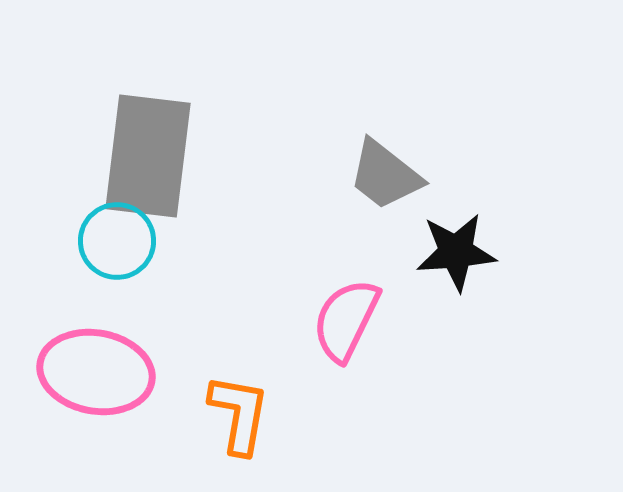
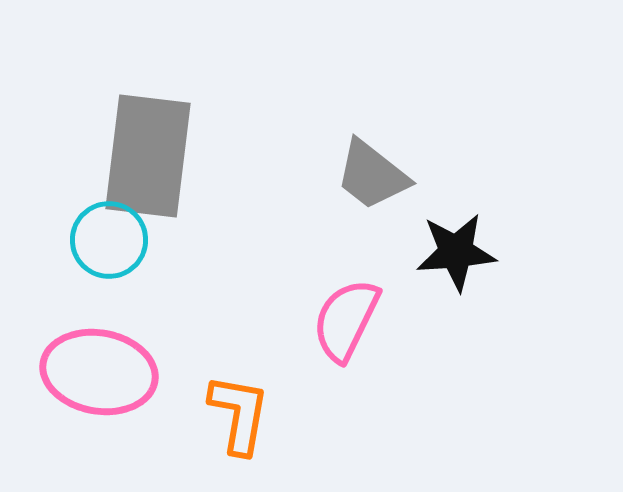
gray trapezoid: moved 13 px left
cyan circle: moved 8 px left, 1 px up
pink ellipse: moved 3 px right
